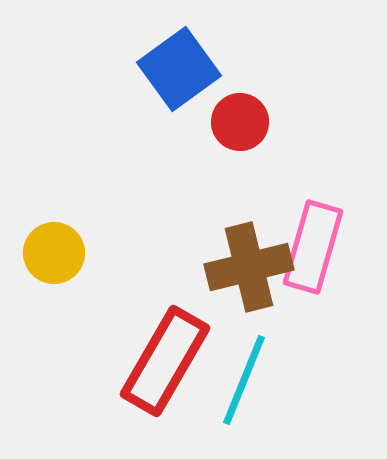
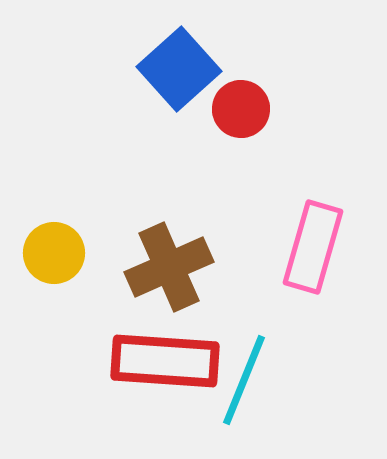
blue square: rotated 6 degrees counterclockwise
red circle: moved 1 px right, 13 px up
brown cross: moved 80 px left; rotated 10 degrees counterclockwise
red rectangle: rotated 64 degrees clockwise
